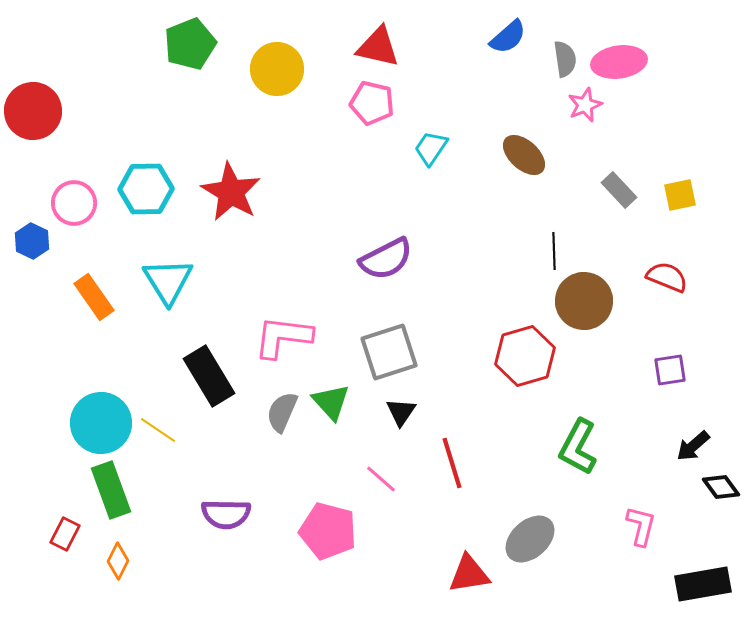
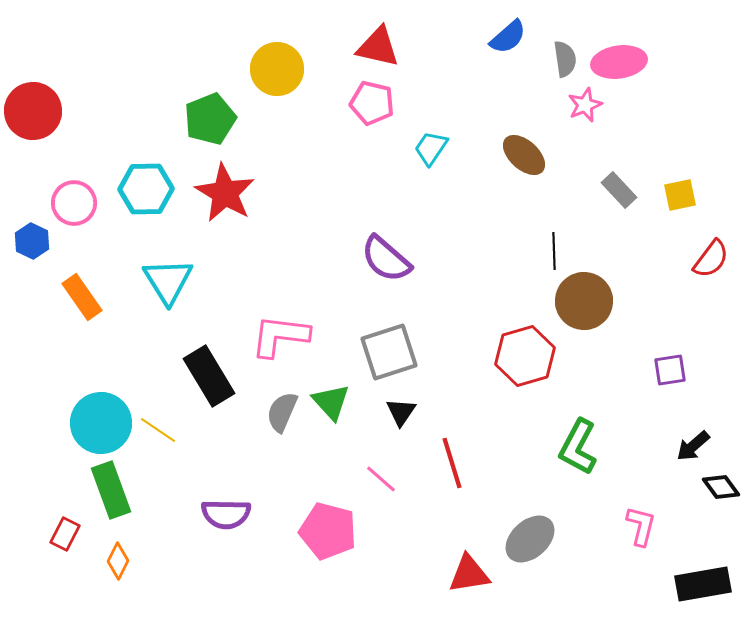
green pentagon at (190, 44): moved 20 px right, 75 px down
red star at (231, 192): moved 6 px left, 1 px down
purple semicircle at (386, 259): rotated 68 degrees clockwise
red semicircle at (667, 277): moved 44 px right, 18 px up; rotated 105 degrees clockwise
orange rectangle at (94, 297): moved 12 px left
pink L-shape at (283, 337): moved 3 px left, 1 px up
